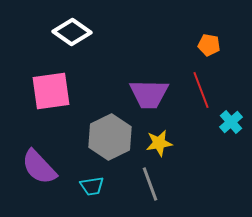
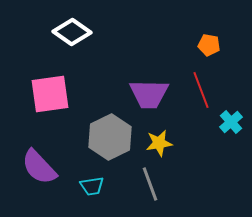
pink square: moved 1 px left, 3 px down
